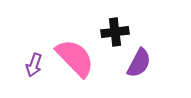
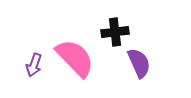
purple semicircle: rotated 52 degrees counterclockwise
